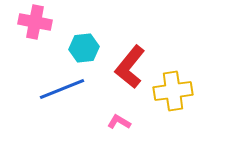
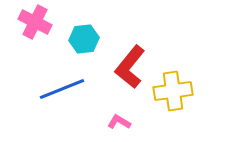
pink cross: rotated 16 degrees clockwise
cyan hexagon: moved 9 px up
